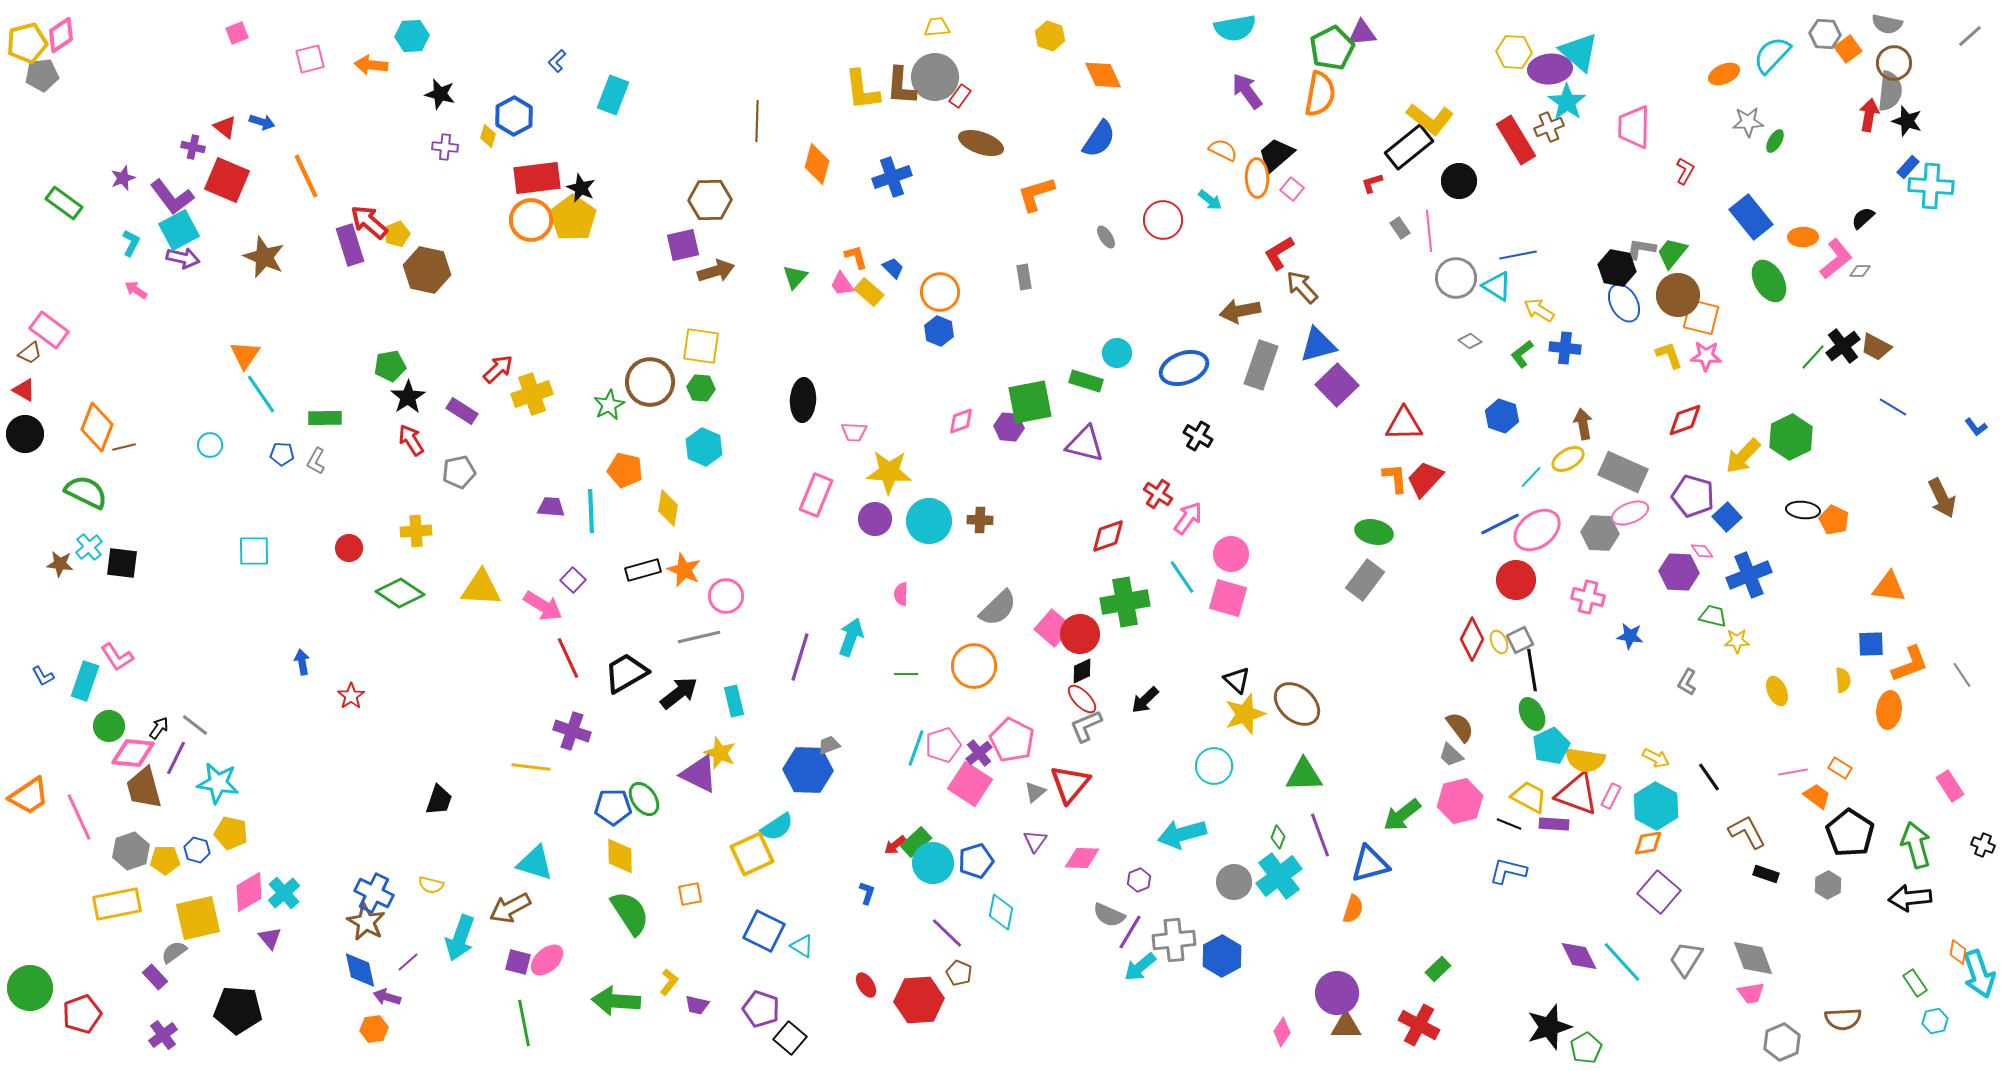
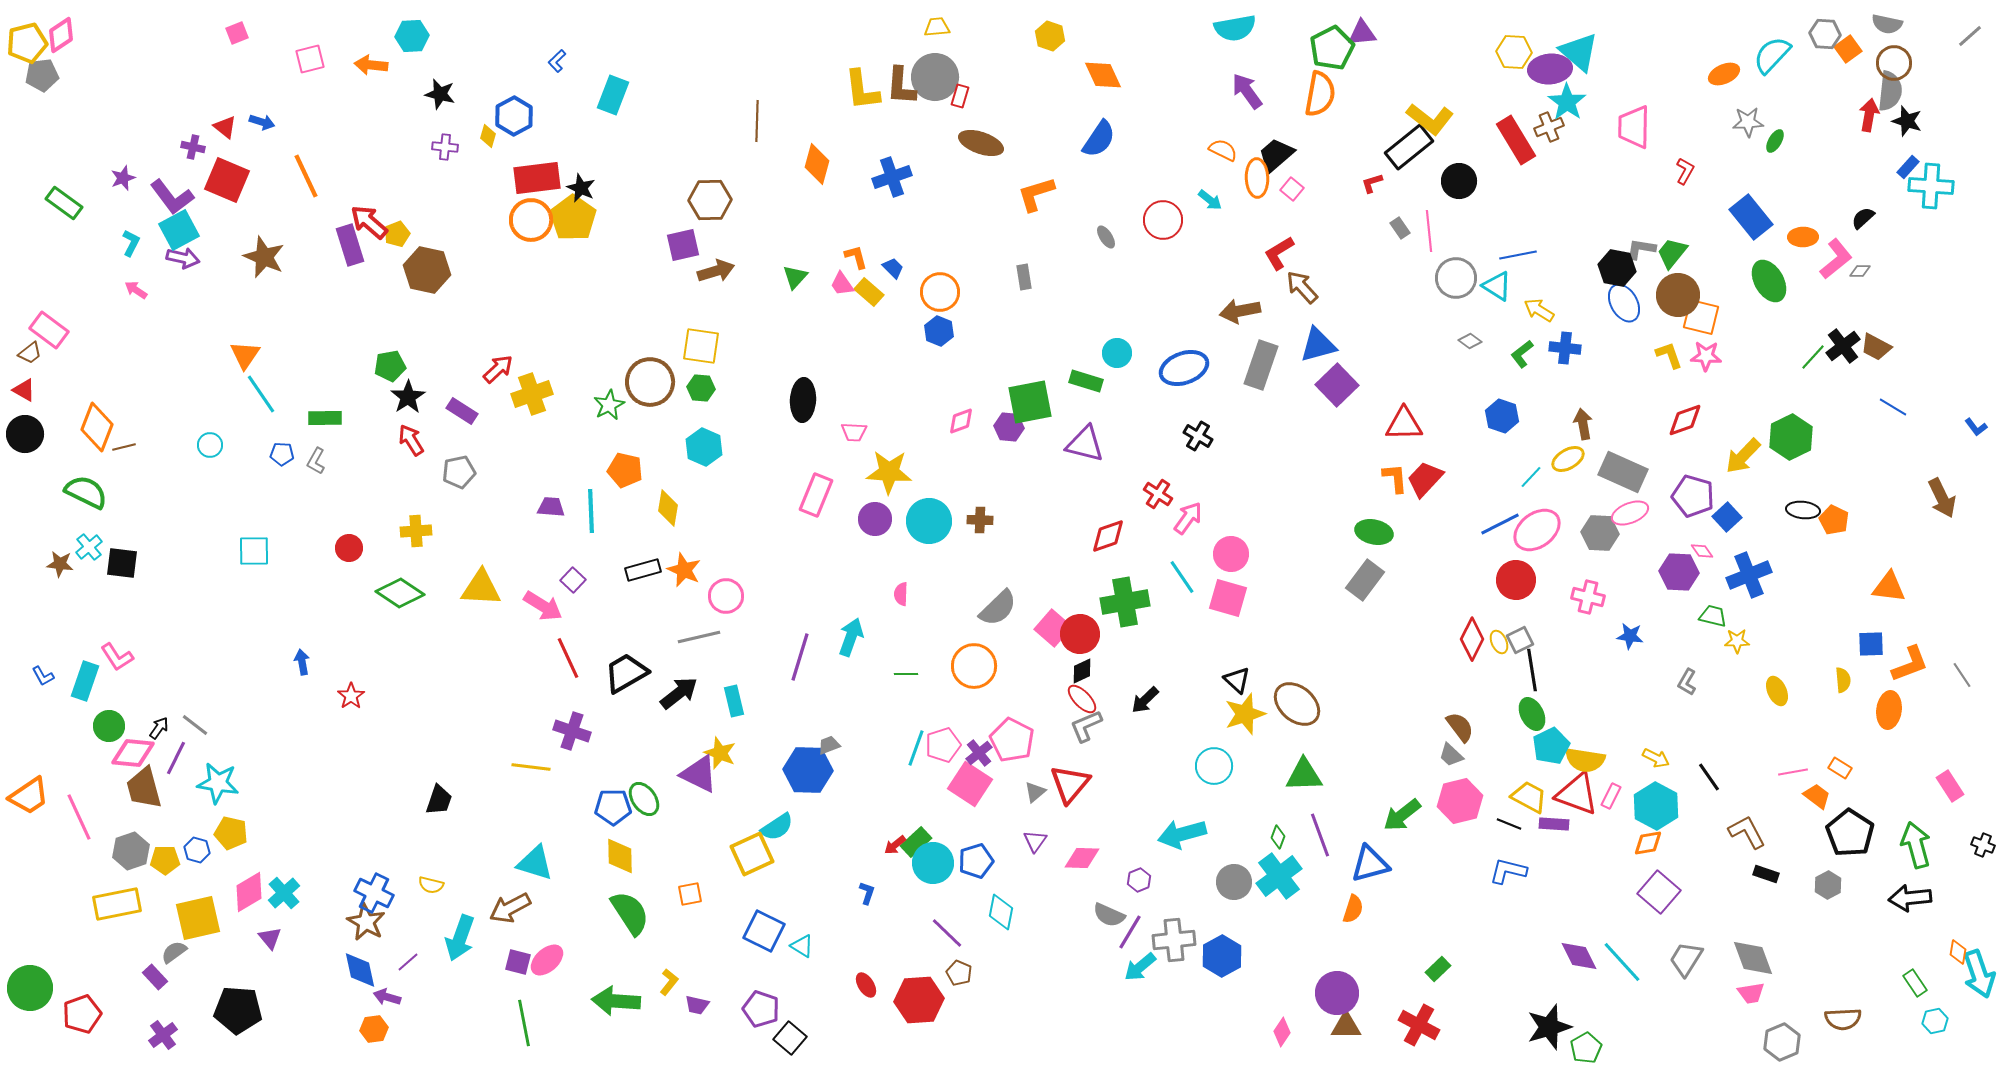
red rectangle at (960, 96): rotated 20 degrees counterclockwise
